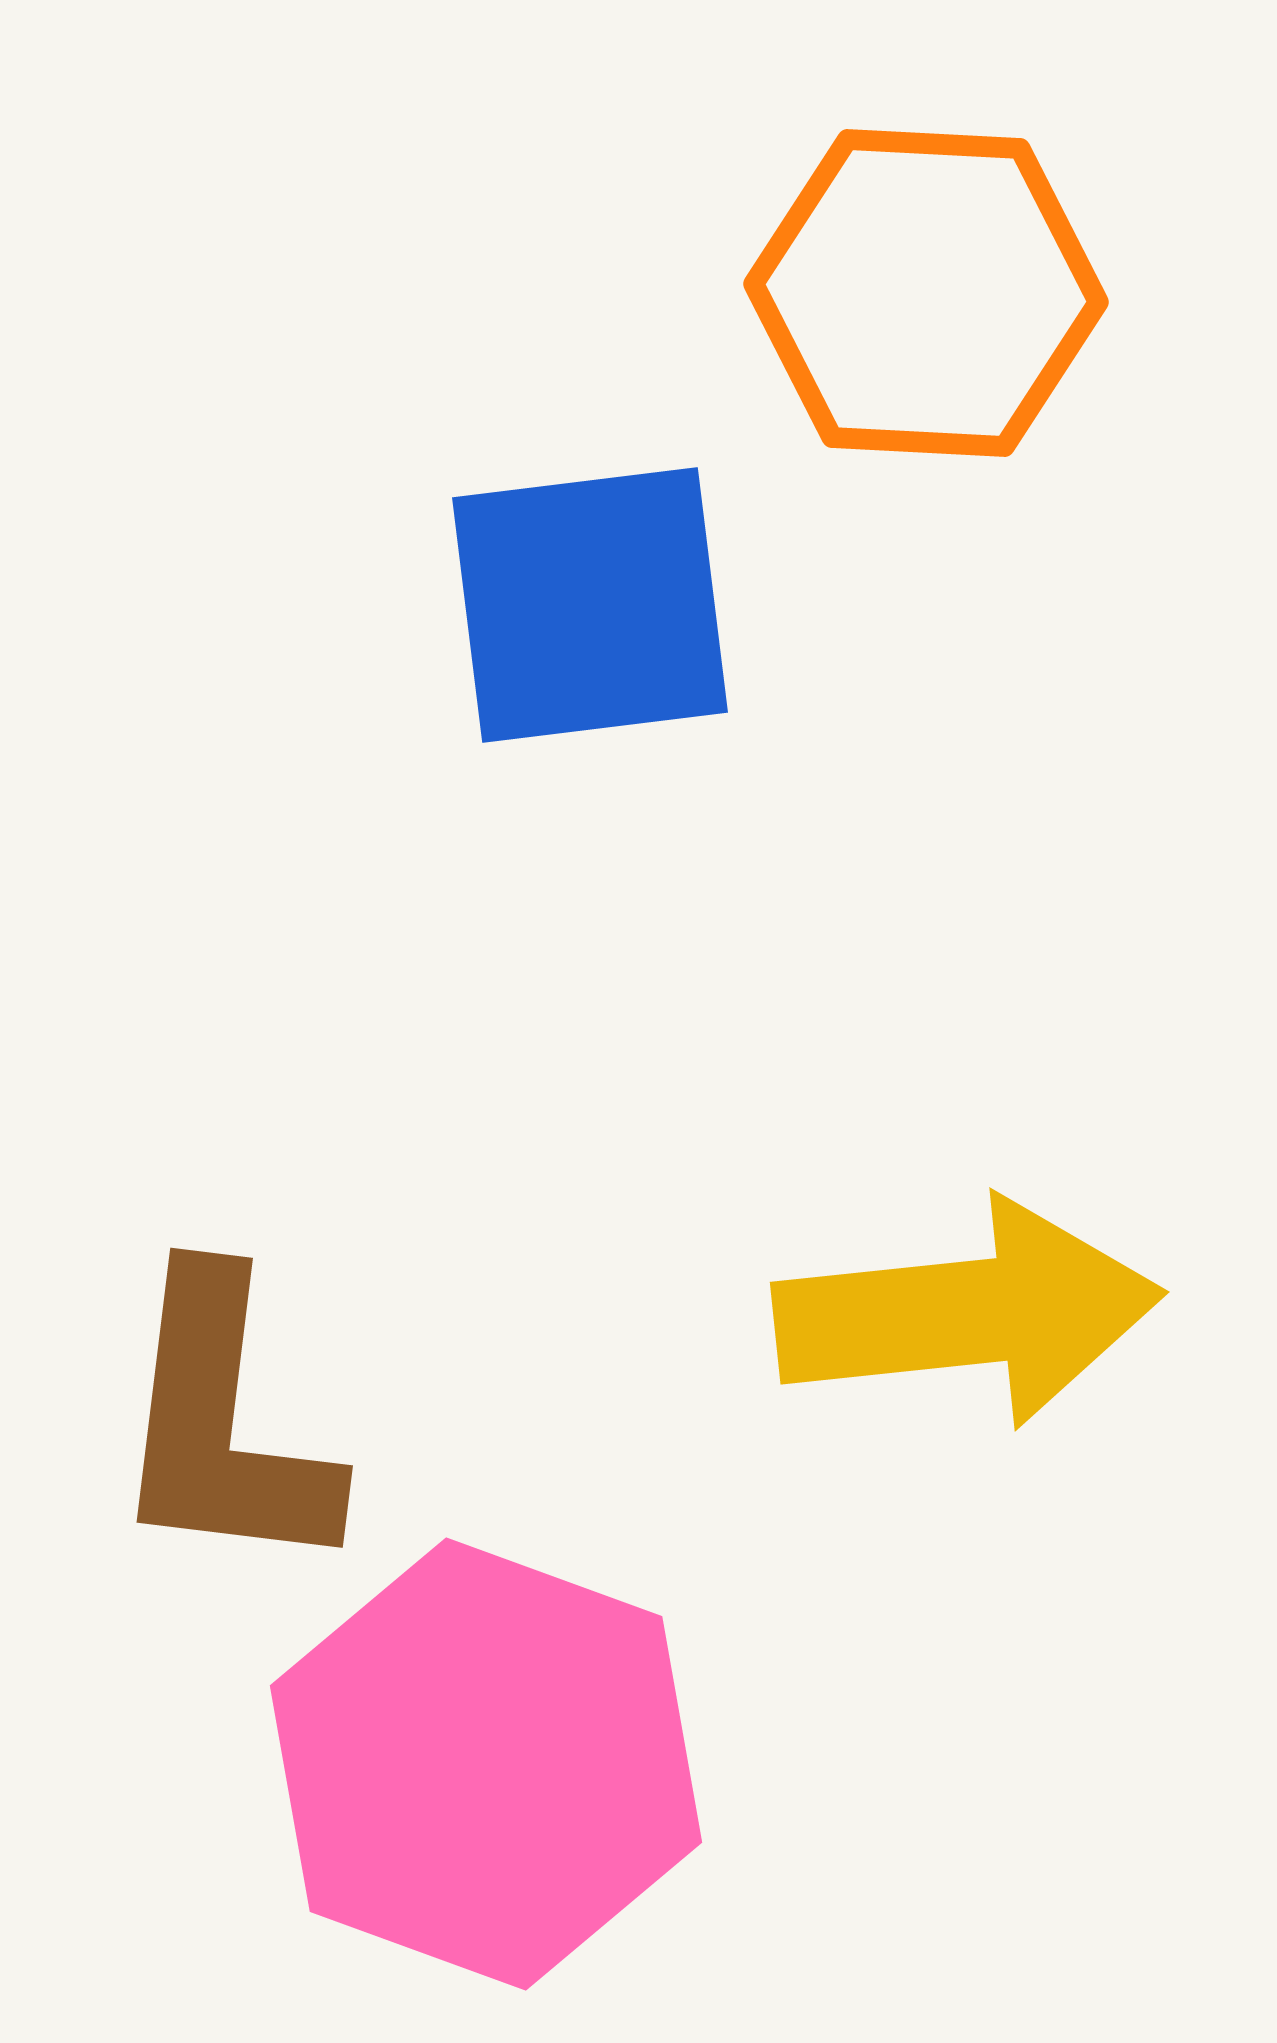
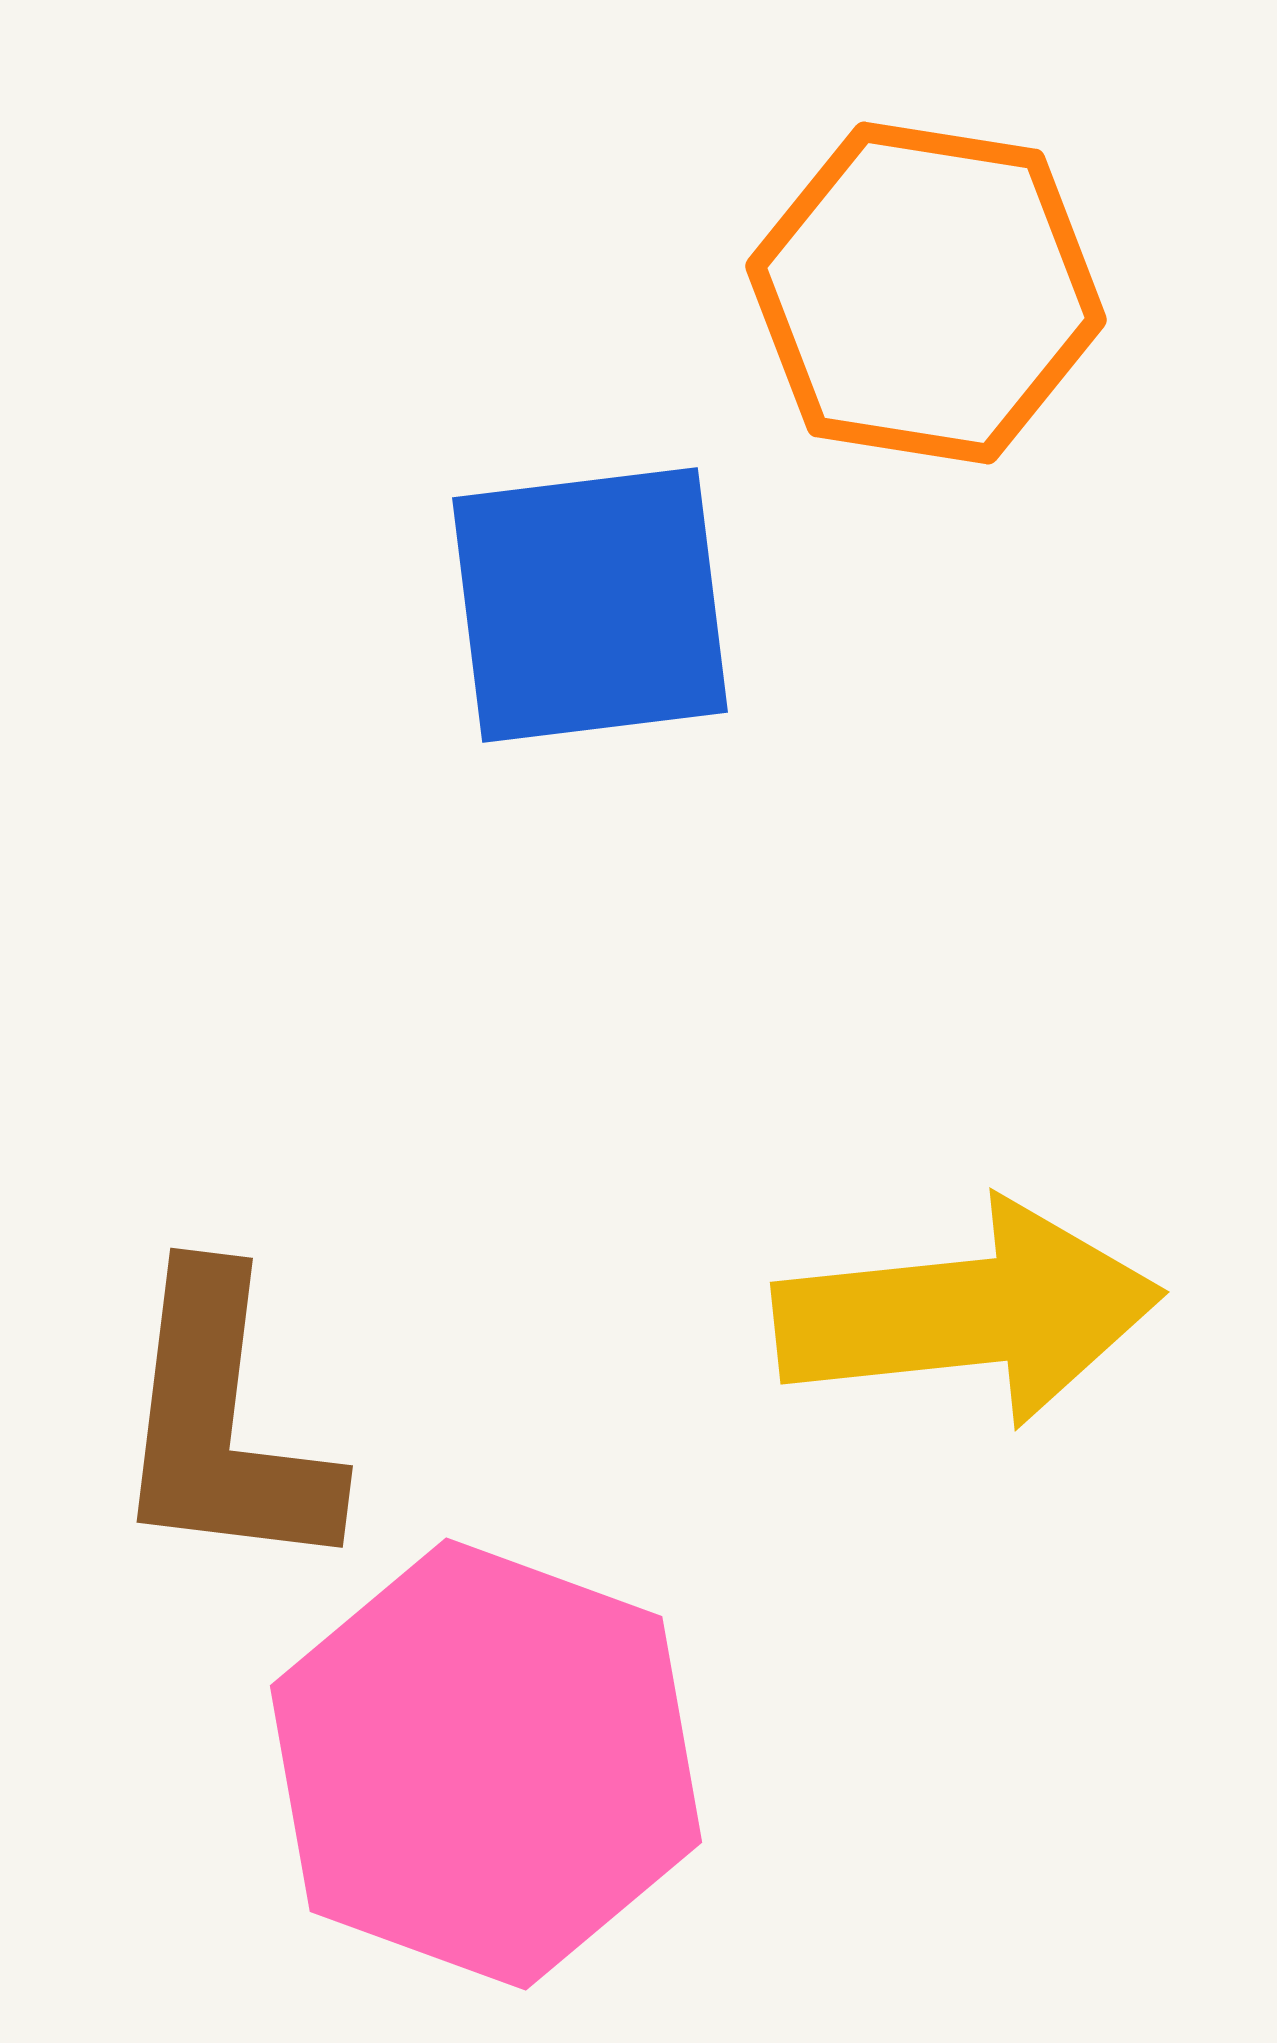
orange hexagon: rotated 6 degrees clockwise
